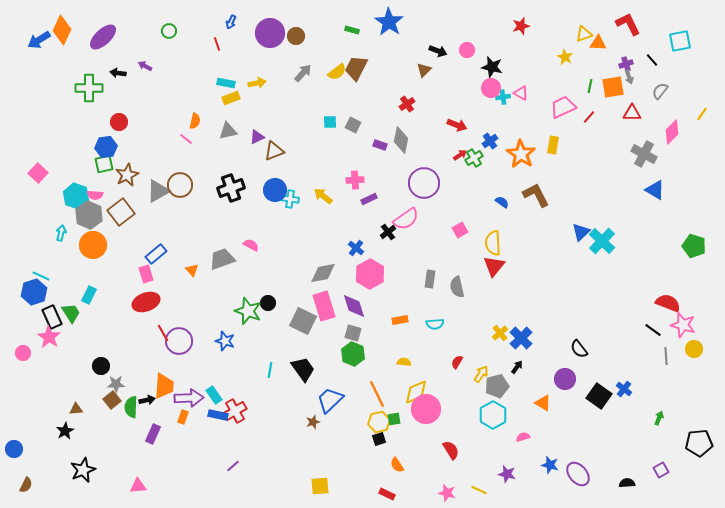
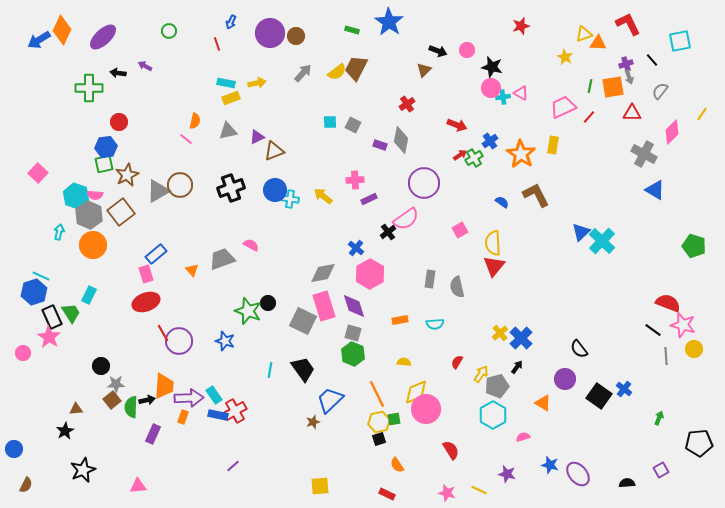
cyan arrow at (61, 233): moved 2 px left, 1 px up
